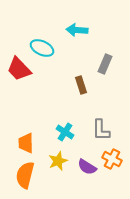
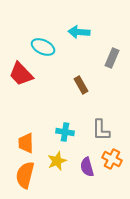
cyan arrow: moved 2 px right, 2 px down
cyan ellipse: moved 1 px right, 1 px up
gray rectangle: moved 7 px right, 6 px up
red trapezoid: moved 2 px right, 5 px down
brown rectangle: rotated 12 degrees counterclockwise
cyan cross: rotated 24 degrees counterclockwise
yellow star: moved 1 px left
purple semicircle: rotated 42 degrees clockwise
